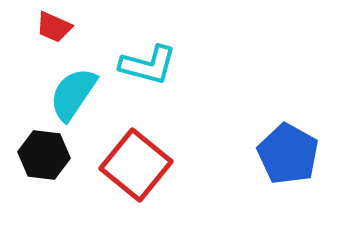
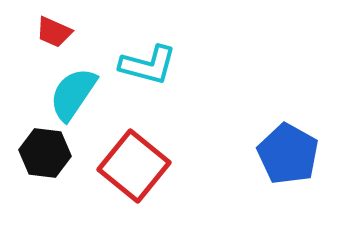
red trapezoid: moved 5 px down
black hexagon: moved 1 px right, 2 px up
red square: moved 2 px left, 1 px down
